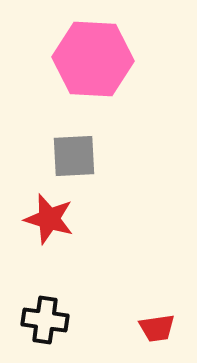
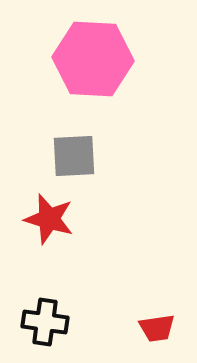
black cross: moved 2 px down
